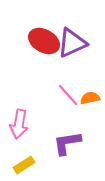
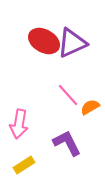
orange semicircle: moved 9 px down; rotated 18 degrees counterclockwise
purple L-shape: rotated 72 degrees clockwise
